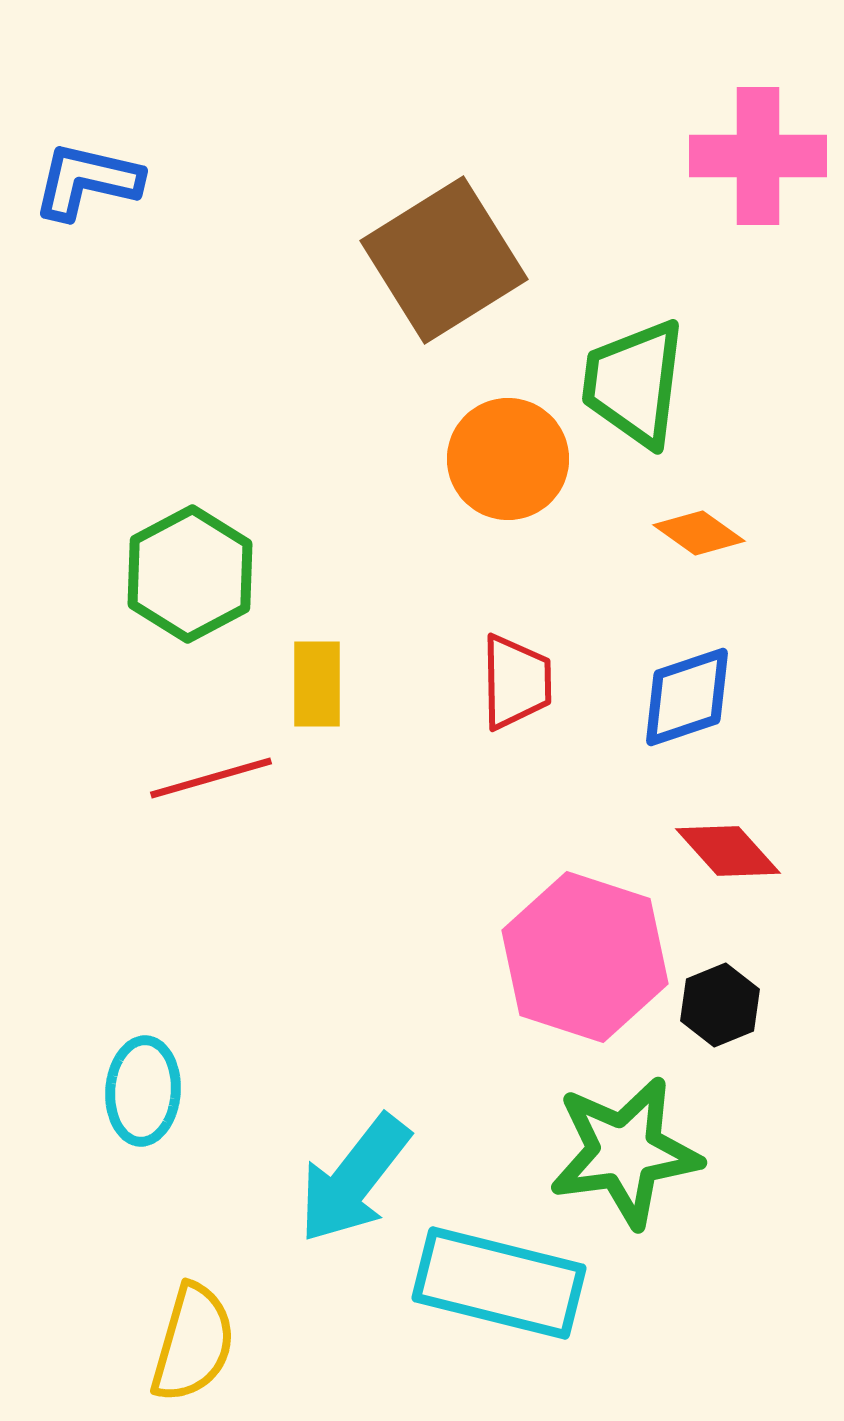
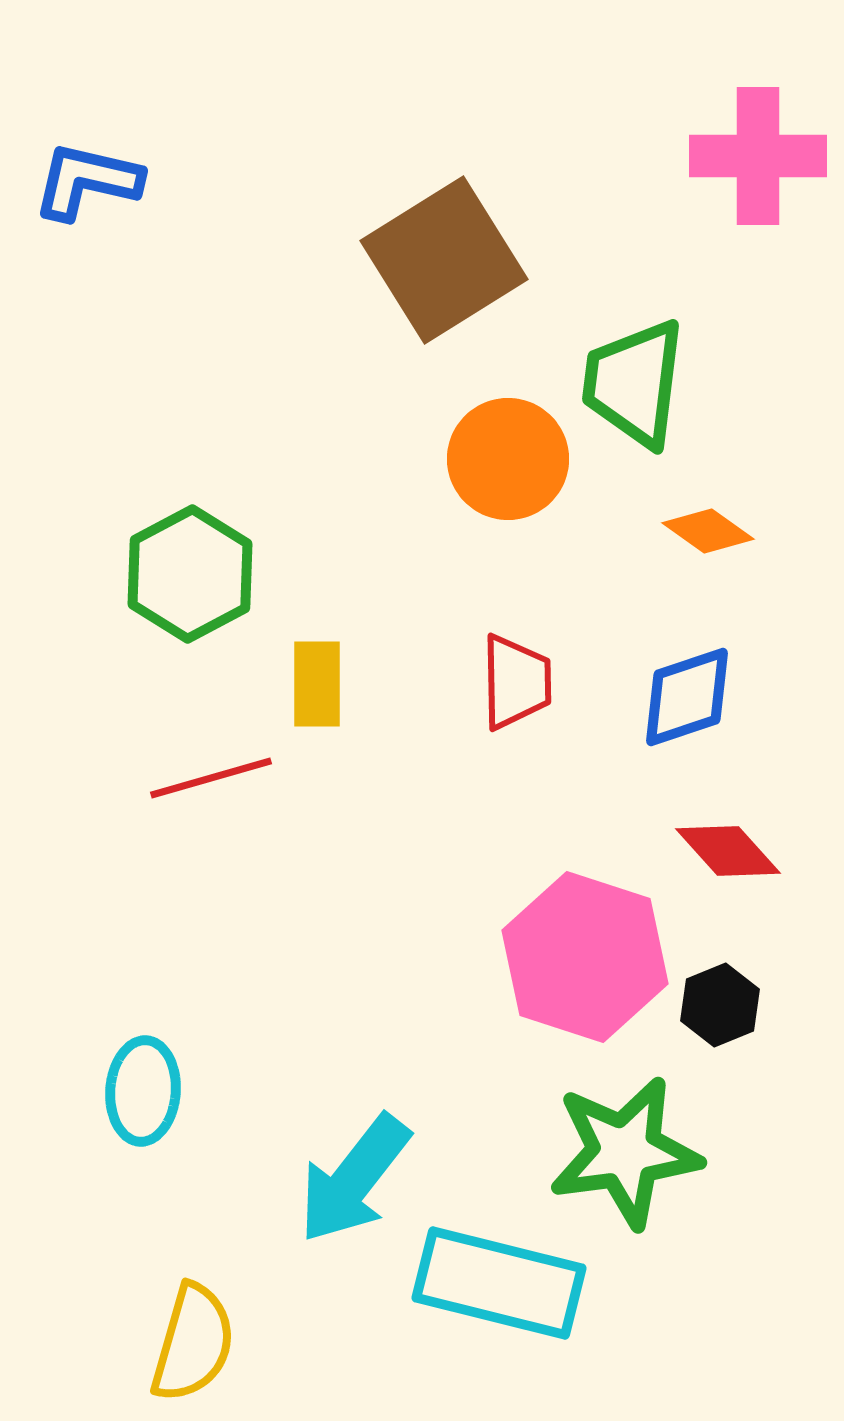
orange diamond: moved 9 px right, 2 px up
